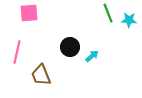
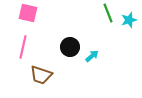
pink square: moved 1 px left; rotated 18 degrees clockwise
cyan star: rotated 21 degrees counterclockwise
pink line: moved 6 px right, 5 px up
brown trapezoid: rotated 50 degrees counterclockwise
